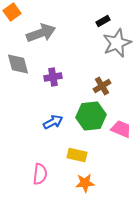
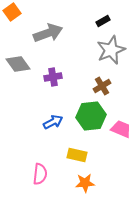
gray arrow: moved 7 px right
gray star: moved 6 px left, 7 px down
gray diamond: rotated 20 degrees counterclockwise
